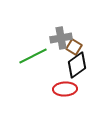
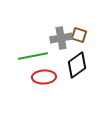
brown square: moved 5 px right, 12 px up; rotated 14 degrees counterclockwise
green line: rotated 16 degrees clockwise
red ellipse: moved 21 px left, 12 px up
